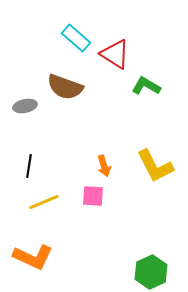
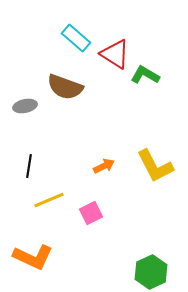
green L-shape: moved 1 px left, 11 px up
orange arrow: rotated 100 degrees counterclockwise
pink square: moved 2 px left, 17 px down; rotated 30 degrees counterclockwise
yellow line: moved 5 px right, 2 px up
